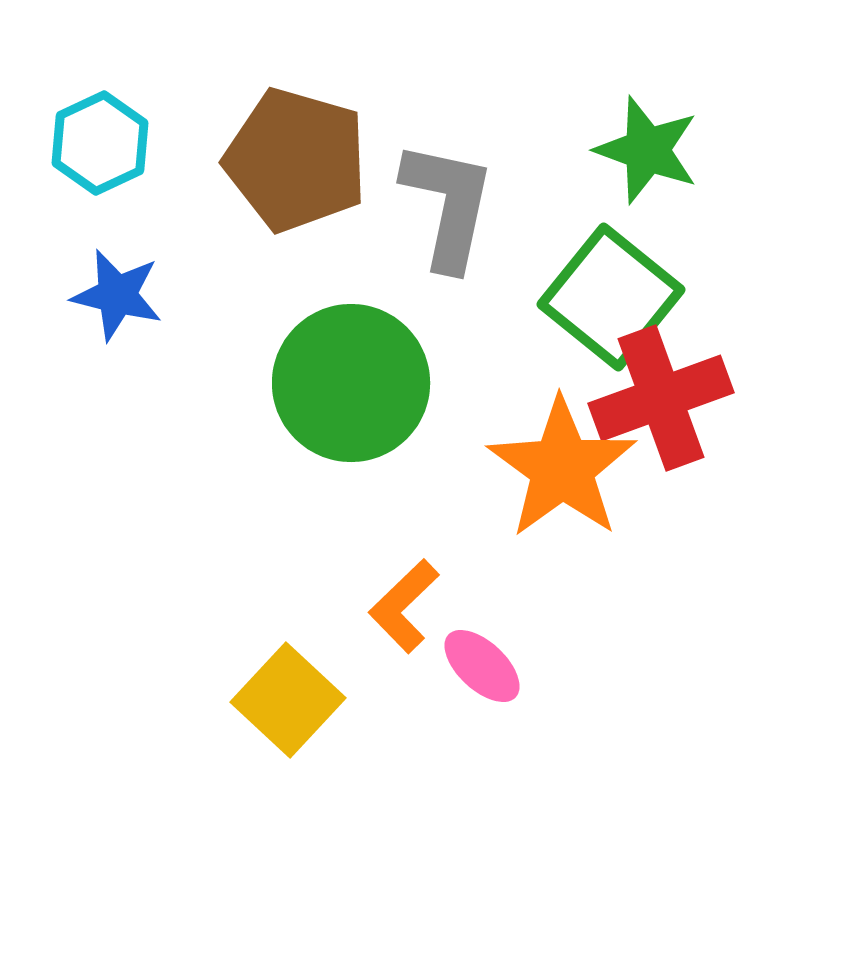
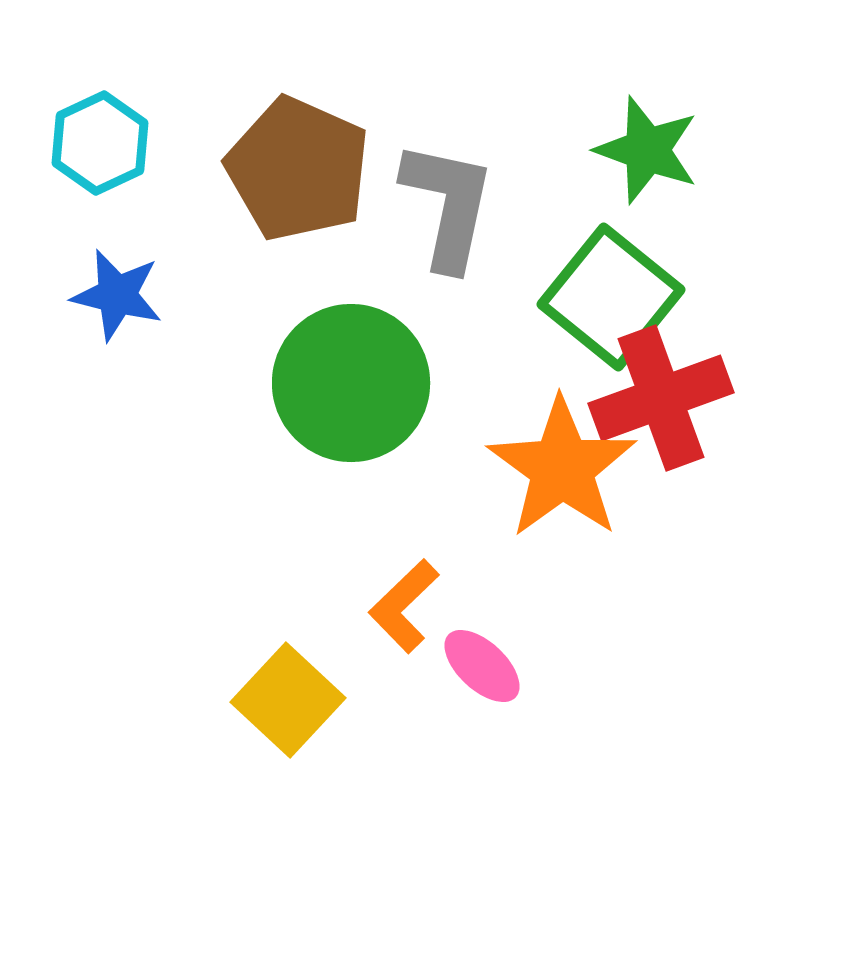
brown pentagon: moved 2 px right, 9 px down; rotated 8 degrees clockwise
